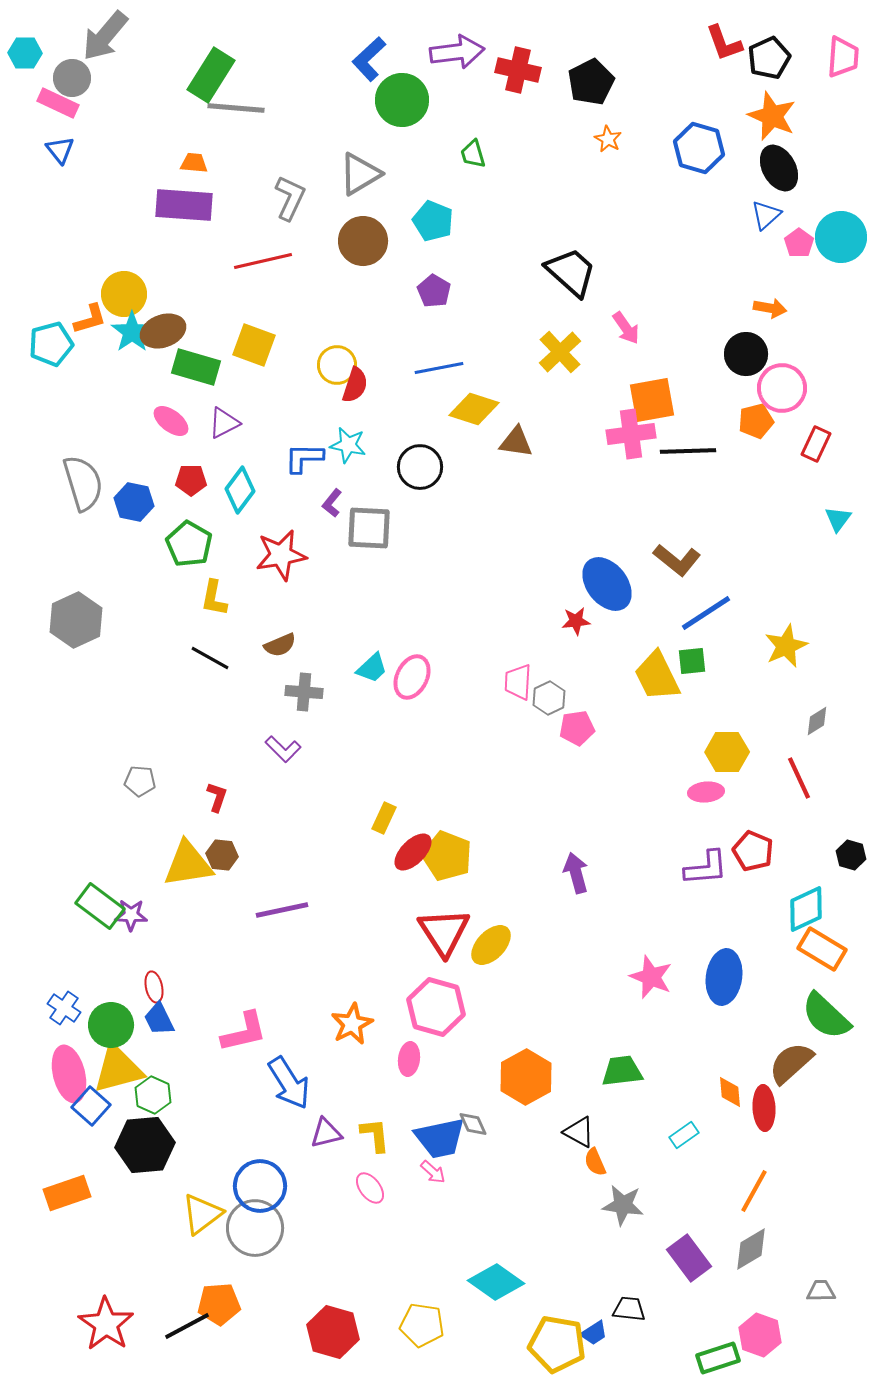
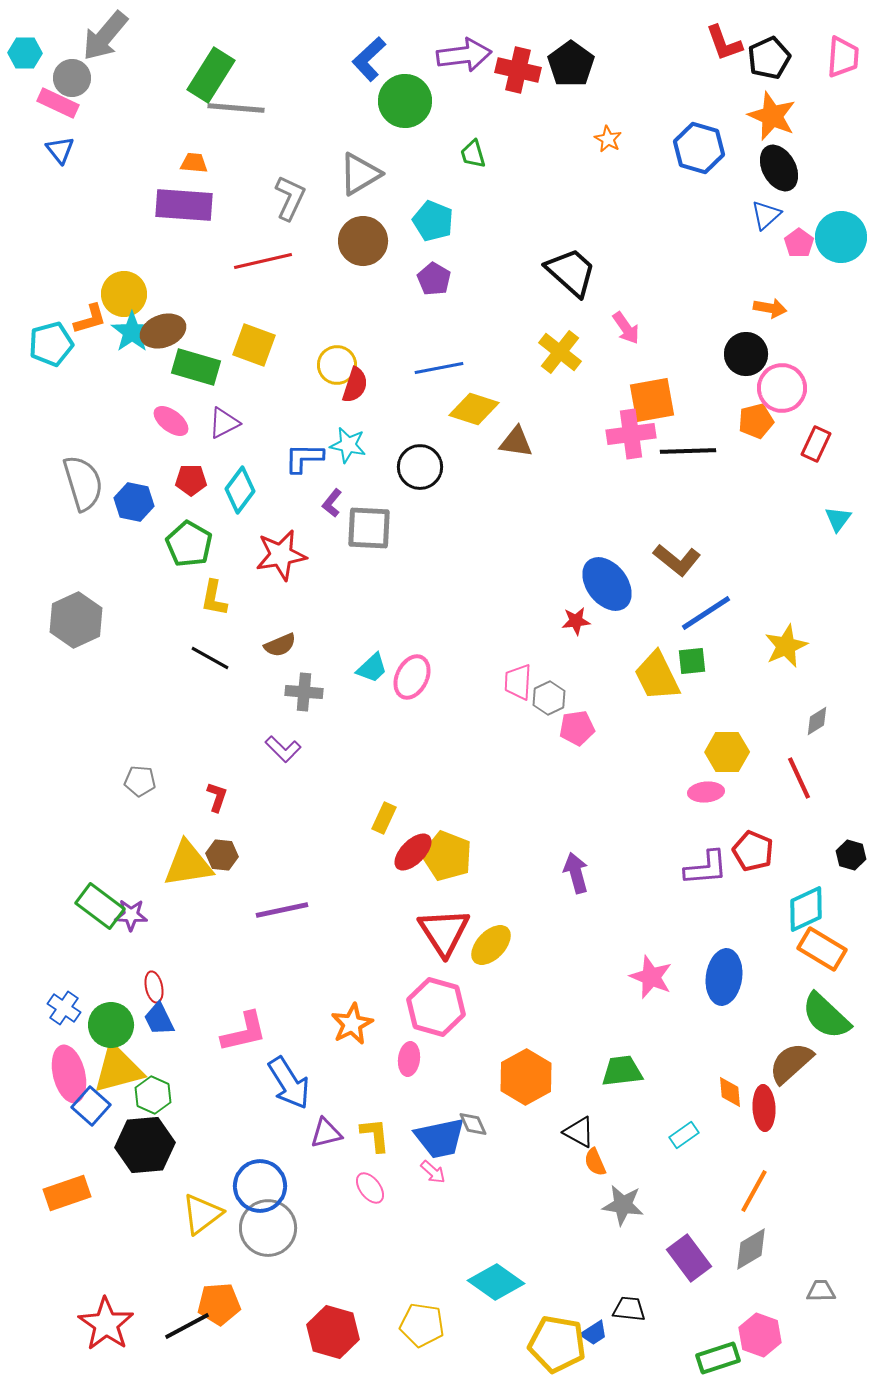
purple arrow at (457, 52): moved 7 px right, 3 px down
black pentagon at (591, 82): moved 20 px left, 18 px up; rotated 9 degrees counterclockwise
green circle at (402, 100): moved 3 px right, 1 px down
purple pentagon at (434, 291): moved 12 px up
yellow cross at (560, 352): rotated 9 degrees counterclockwise
gray circle at (255, 1228): moved 13 px right
